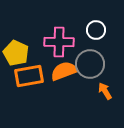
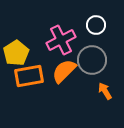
white circle: moved 5 px up
pink cross: moved 2 px right, 2 px up; rotated 28 degrees counterclockwise
yellow pentagon: rotated 15 degrees clockwise
gray circle: moved 2 px right, 4 px up
orange semicircle: rotated 24 degrees counterclockwise
